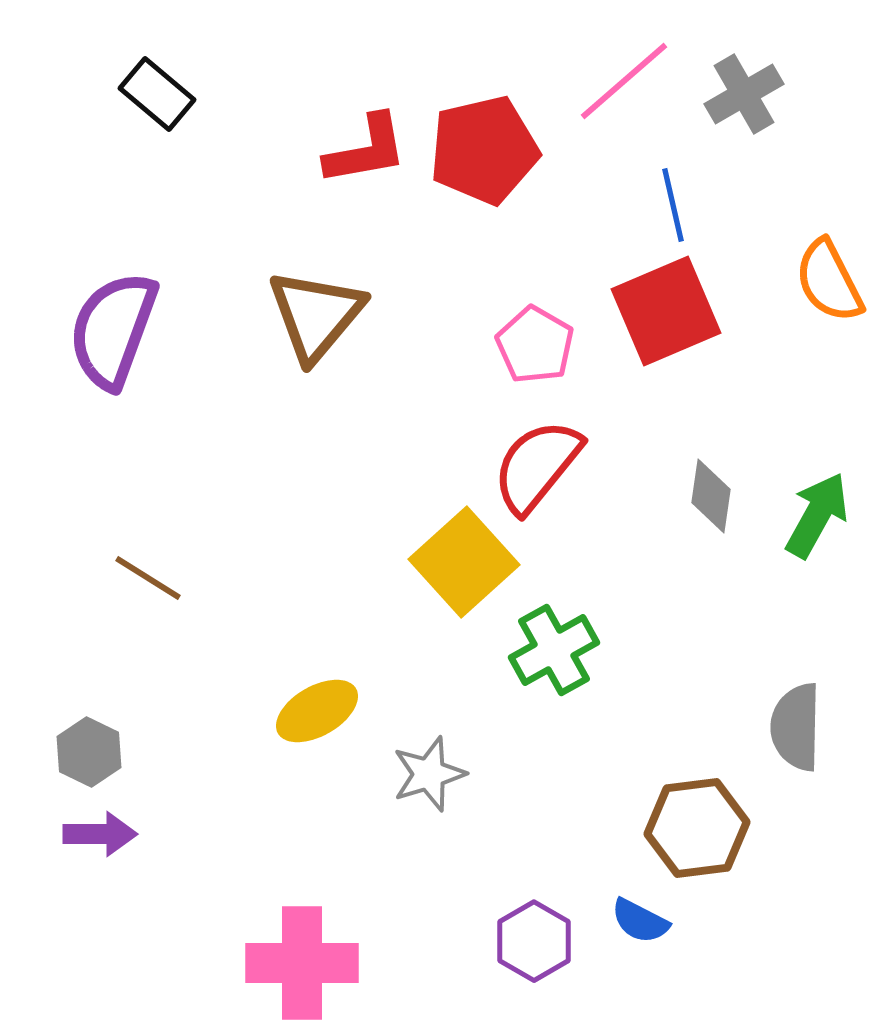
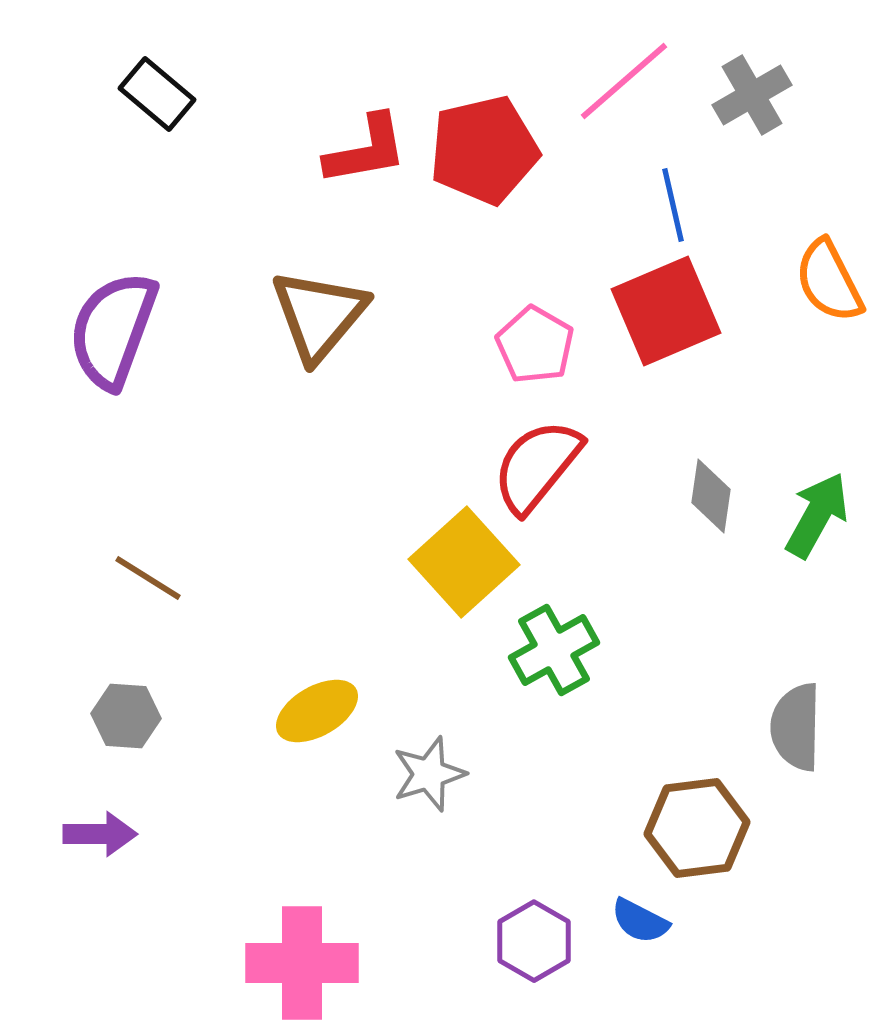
gray cross: moved 8 px right, 1 px down
brown triangle: moved 3 px right
gray hexagon: moved 37 px right, 36 px up; rotated 22 degrees counterclockwise
